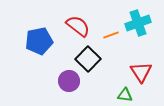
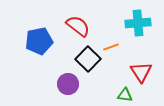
cyan cross: rotated 15 degrees clockwise
orange line: moved 12 px down
purple circle: moved 1 px left, 3 px down
